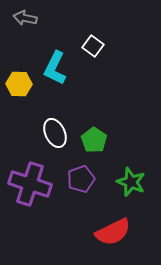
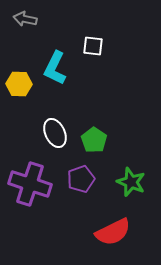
gray arrow: moved 1 px down
white square: rotated 30 degrees counterclockwise
